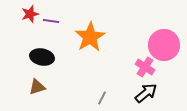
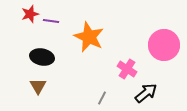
orange star: moved 1 px left; rotated 16 degrees counterclockwise
pink cross: moved 18 px left, 2 px down
brown triangle: moved 1 px right, 1 px up; rotated 42 degrees counterclockwise
